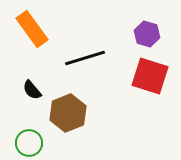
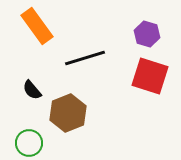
orange rectangle: moved 5 px right, 3 px up
